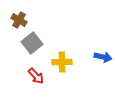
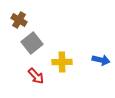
blue arrow: moved 2 px left, 3 px down
